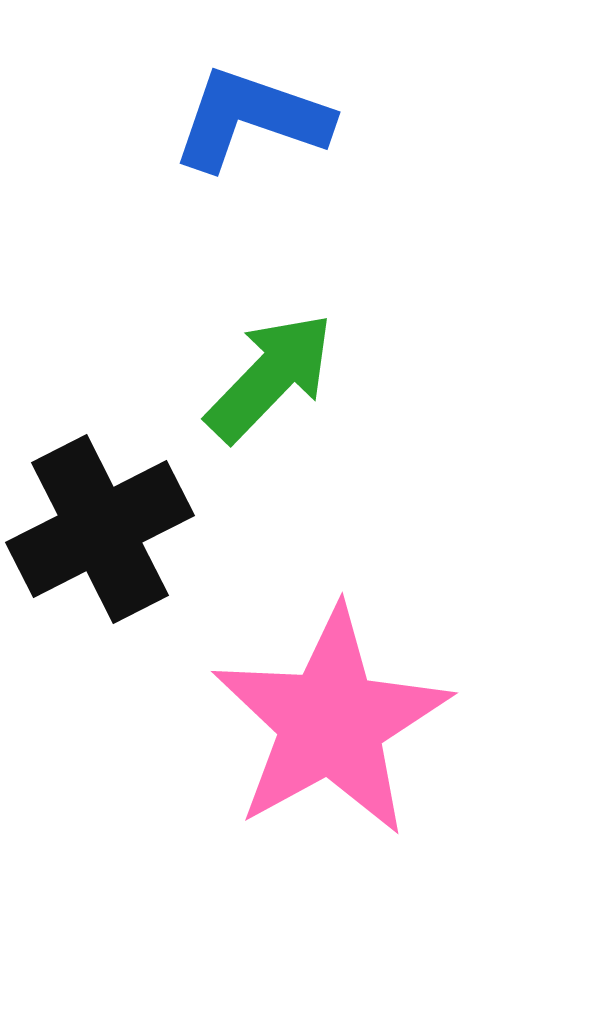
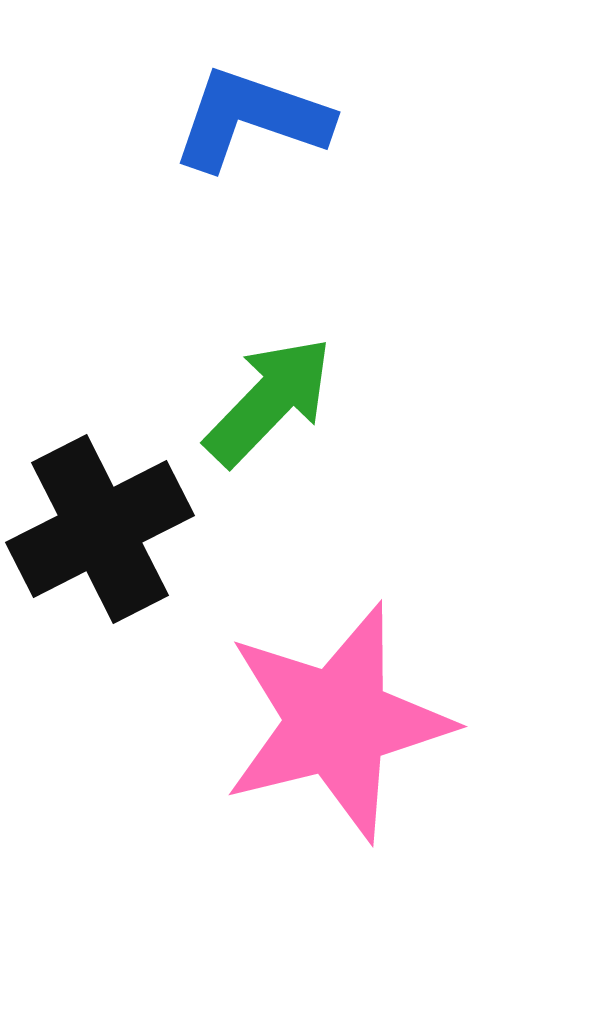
green arrow: moved 1 px left, 24 px down
pink star: moved 6 px right; rotated 15 degrees clockwise
